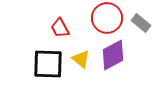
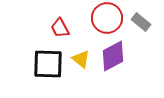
gray rectangle: moved 1 px up
purple diamond: moved 1 px down
